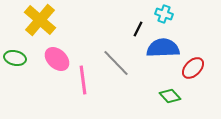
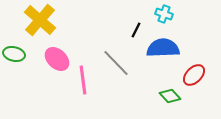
black line: moved 2 px left, 1 px down
green ellipse: moved 1 px left, 4 px up
red ellipse: moved 1 px right, 7 px down
